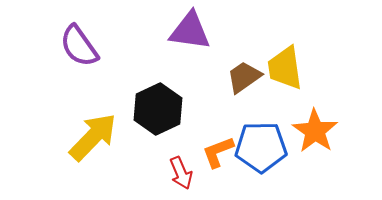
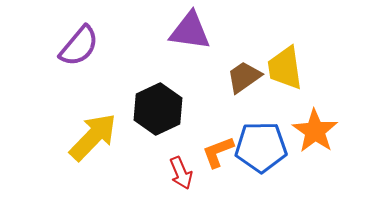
purple semicircle: rotated 105 degrees counterclockwise
